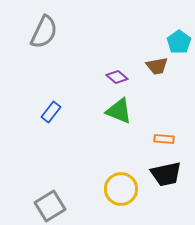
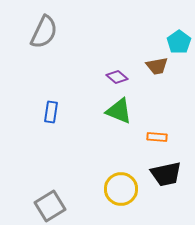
blue rectangle: rotated 30 degrees counterclockwise
orange rectangle: moved 7 px left, 2 px up
